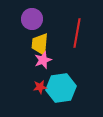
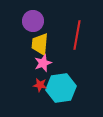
purple circle: moved 1 px right, 2 px down
red line: moved 2 px down
pink star: moved 3 px down
red star: moved 2 px up; rotated 16 degrees clockwise
